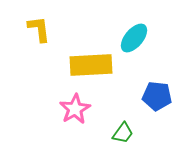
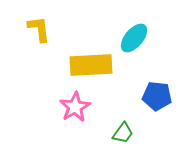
pink star: moved 2 px up
